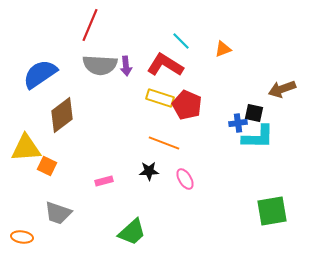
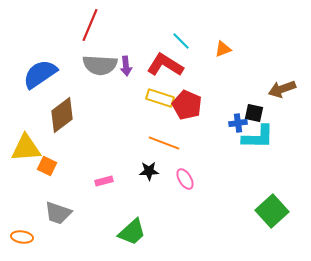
green square: rotated 32 degrees counterclockwise
